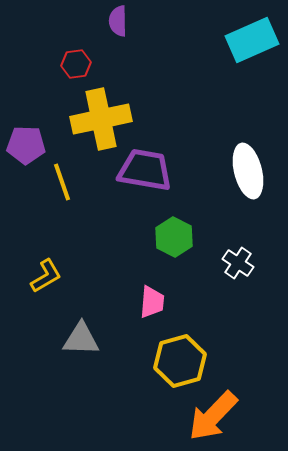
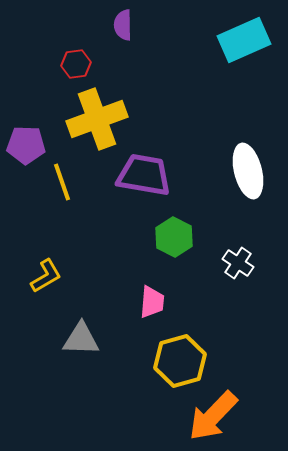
purple semicircle: moved 5 px right, 4 px down
cyan rectangle: moved 8 px left
yellow cross: moved 4 px left; rotated 8 degrees counterclockwise
purple trapezoid: moved 1 px left, 5 px down
